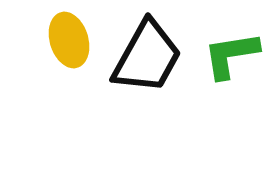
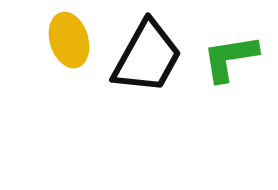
green L-shape: moved 1 px left, 3 px down
